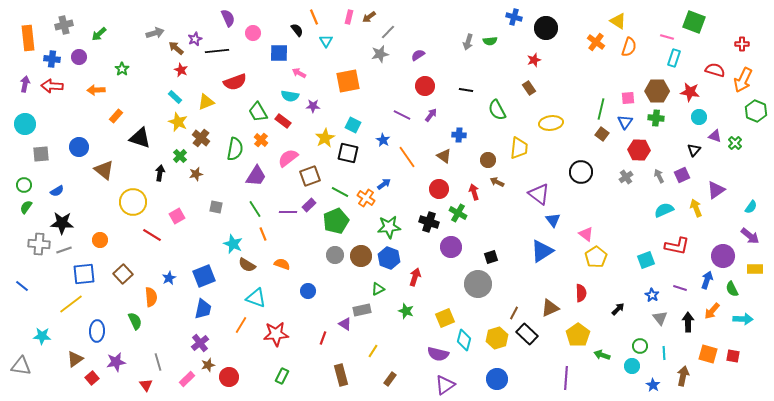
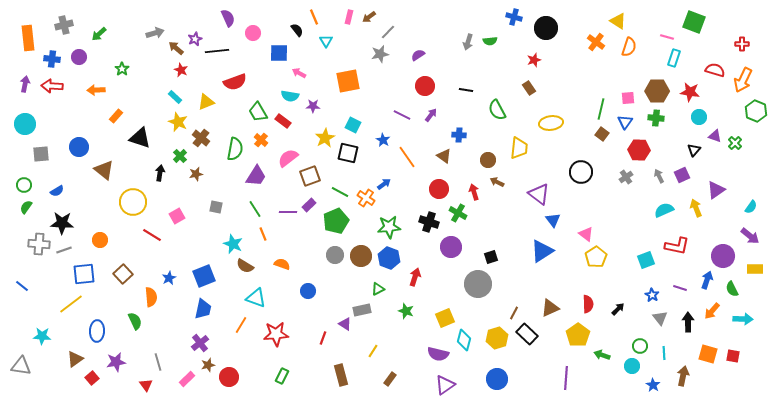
brown semicircle at (247, 265): moved 2 px left, 1 px down
red semicircle at (581, 293): moved 7 px right, 11 px down
